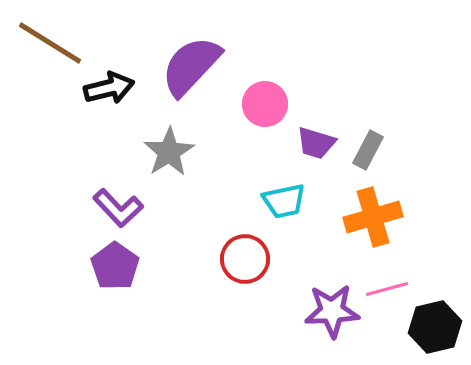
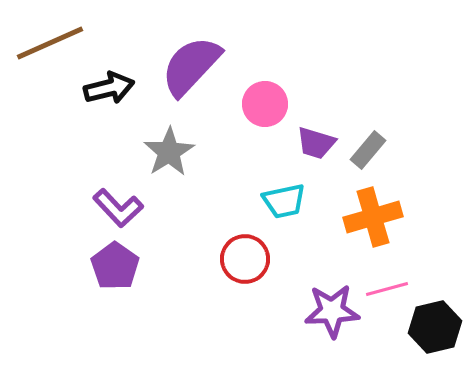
brown line: rotated 56 degrees counterclockwise
gray rectangle: rotated 12 degrees clockwise
